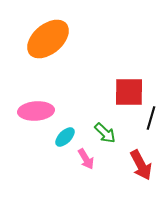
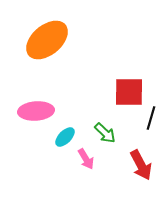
orange ellipse: moved 1 px left, 1 px down
